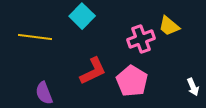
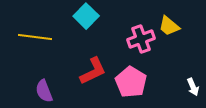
cyan square: moved 4 px right
pink pentagon: moved 1 px left, 1 px down
purple semicircle: moved 2 px up
